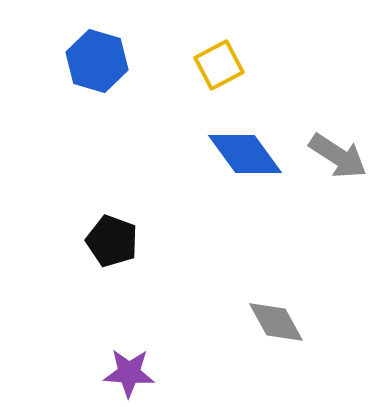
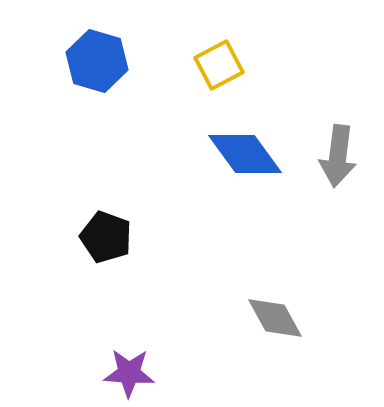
gray arrow: rotated 64 degrees clockwise
black pentagon: moved 6 px left, 4 px up
gray diamond: moved 1 px left, 4 px up
